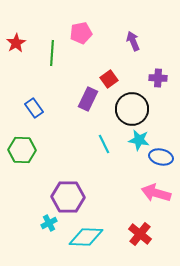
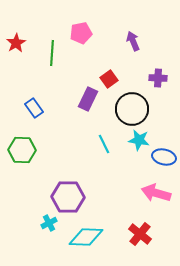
blue ellipse: moved 3 px right
